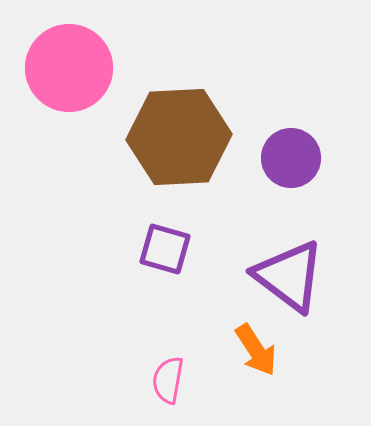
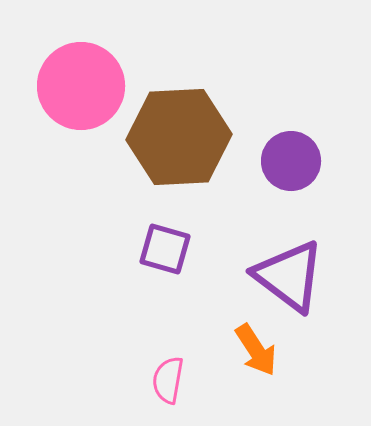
pink circle: moved 12 px right, 18 px down
purple circle: moved 3 px down
